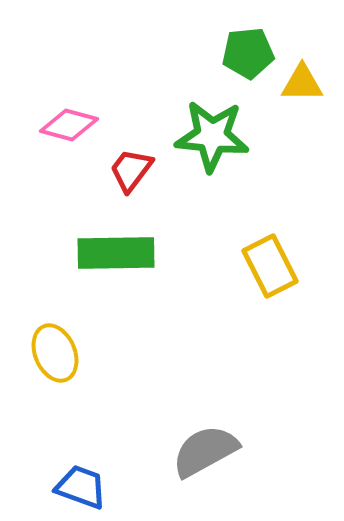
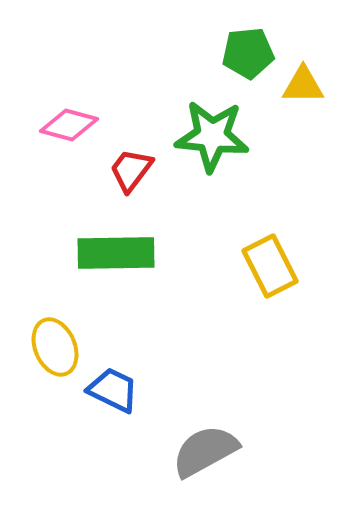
yellow triangle: moved 1 px right, 2 px down
yellow ellipse: moved 6 px up
blue trapezoid: moved 32 px right, 97 px up; rotated 6 degrees clockwise
